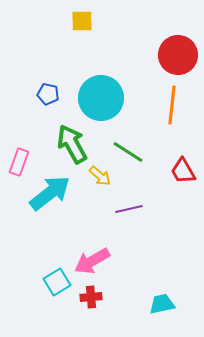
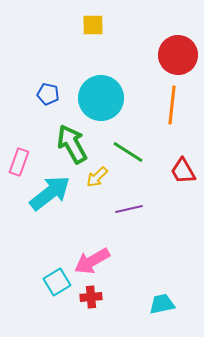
yellow square: moved 11 px right, 4 px down
yellow arrow: moved 3 px left, 1 px down; rotated 95 degrees clockwise
